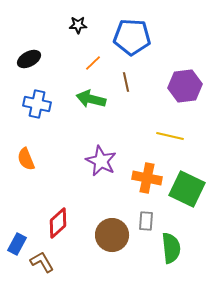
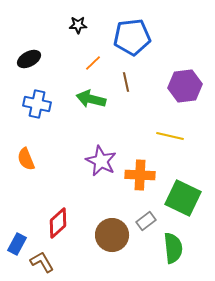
blue pentagon: rotated 9 degrees counterclockwise
orange cross: moved 7 px left, 3 px up; rotated 8 degrees counterclockwise
green square: moved 4 px left, 9 px down
gray rectangle: rotated 48 degrees clockwise
green semicircle: moved 2 px right
